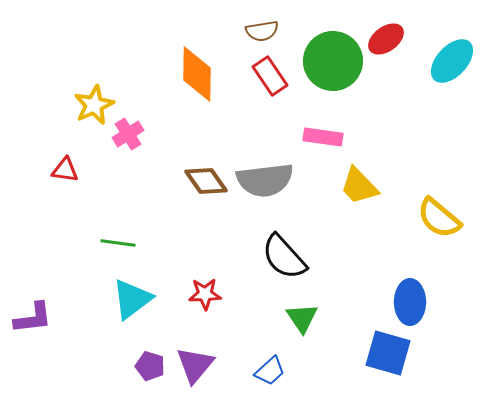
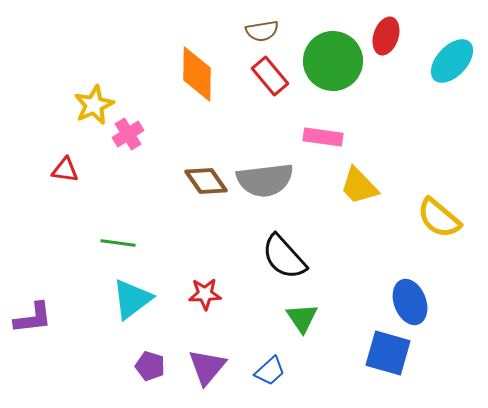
red ellipse: moved 3 px up; rotated 36 degrees counterclockwise
red rectangle: rotated 6 degrees counterclockwise
blue ellipse: rotated 21 degrees counterclockwise
purple triangle: moved 12 px right, 2 px down
